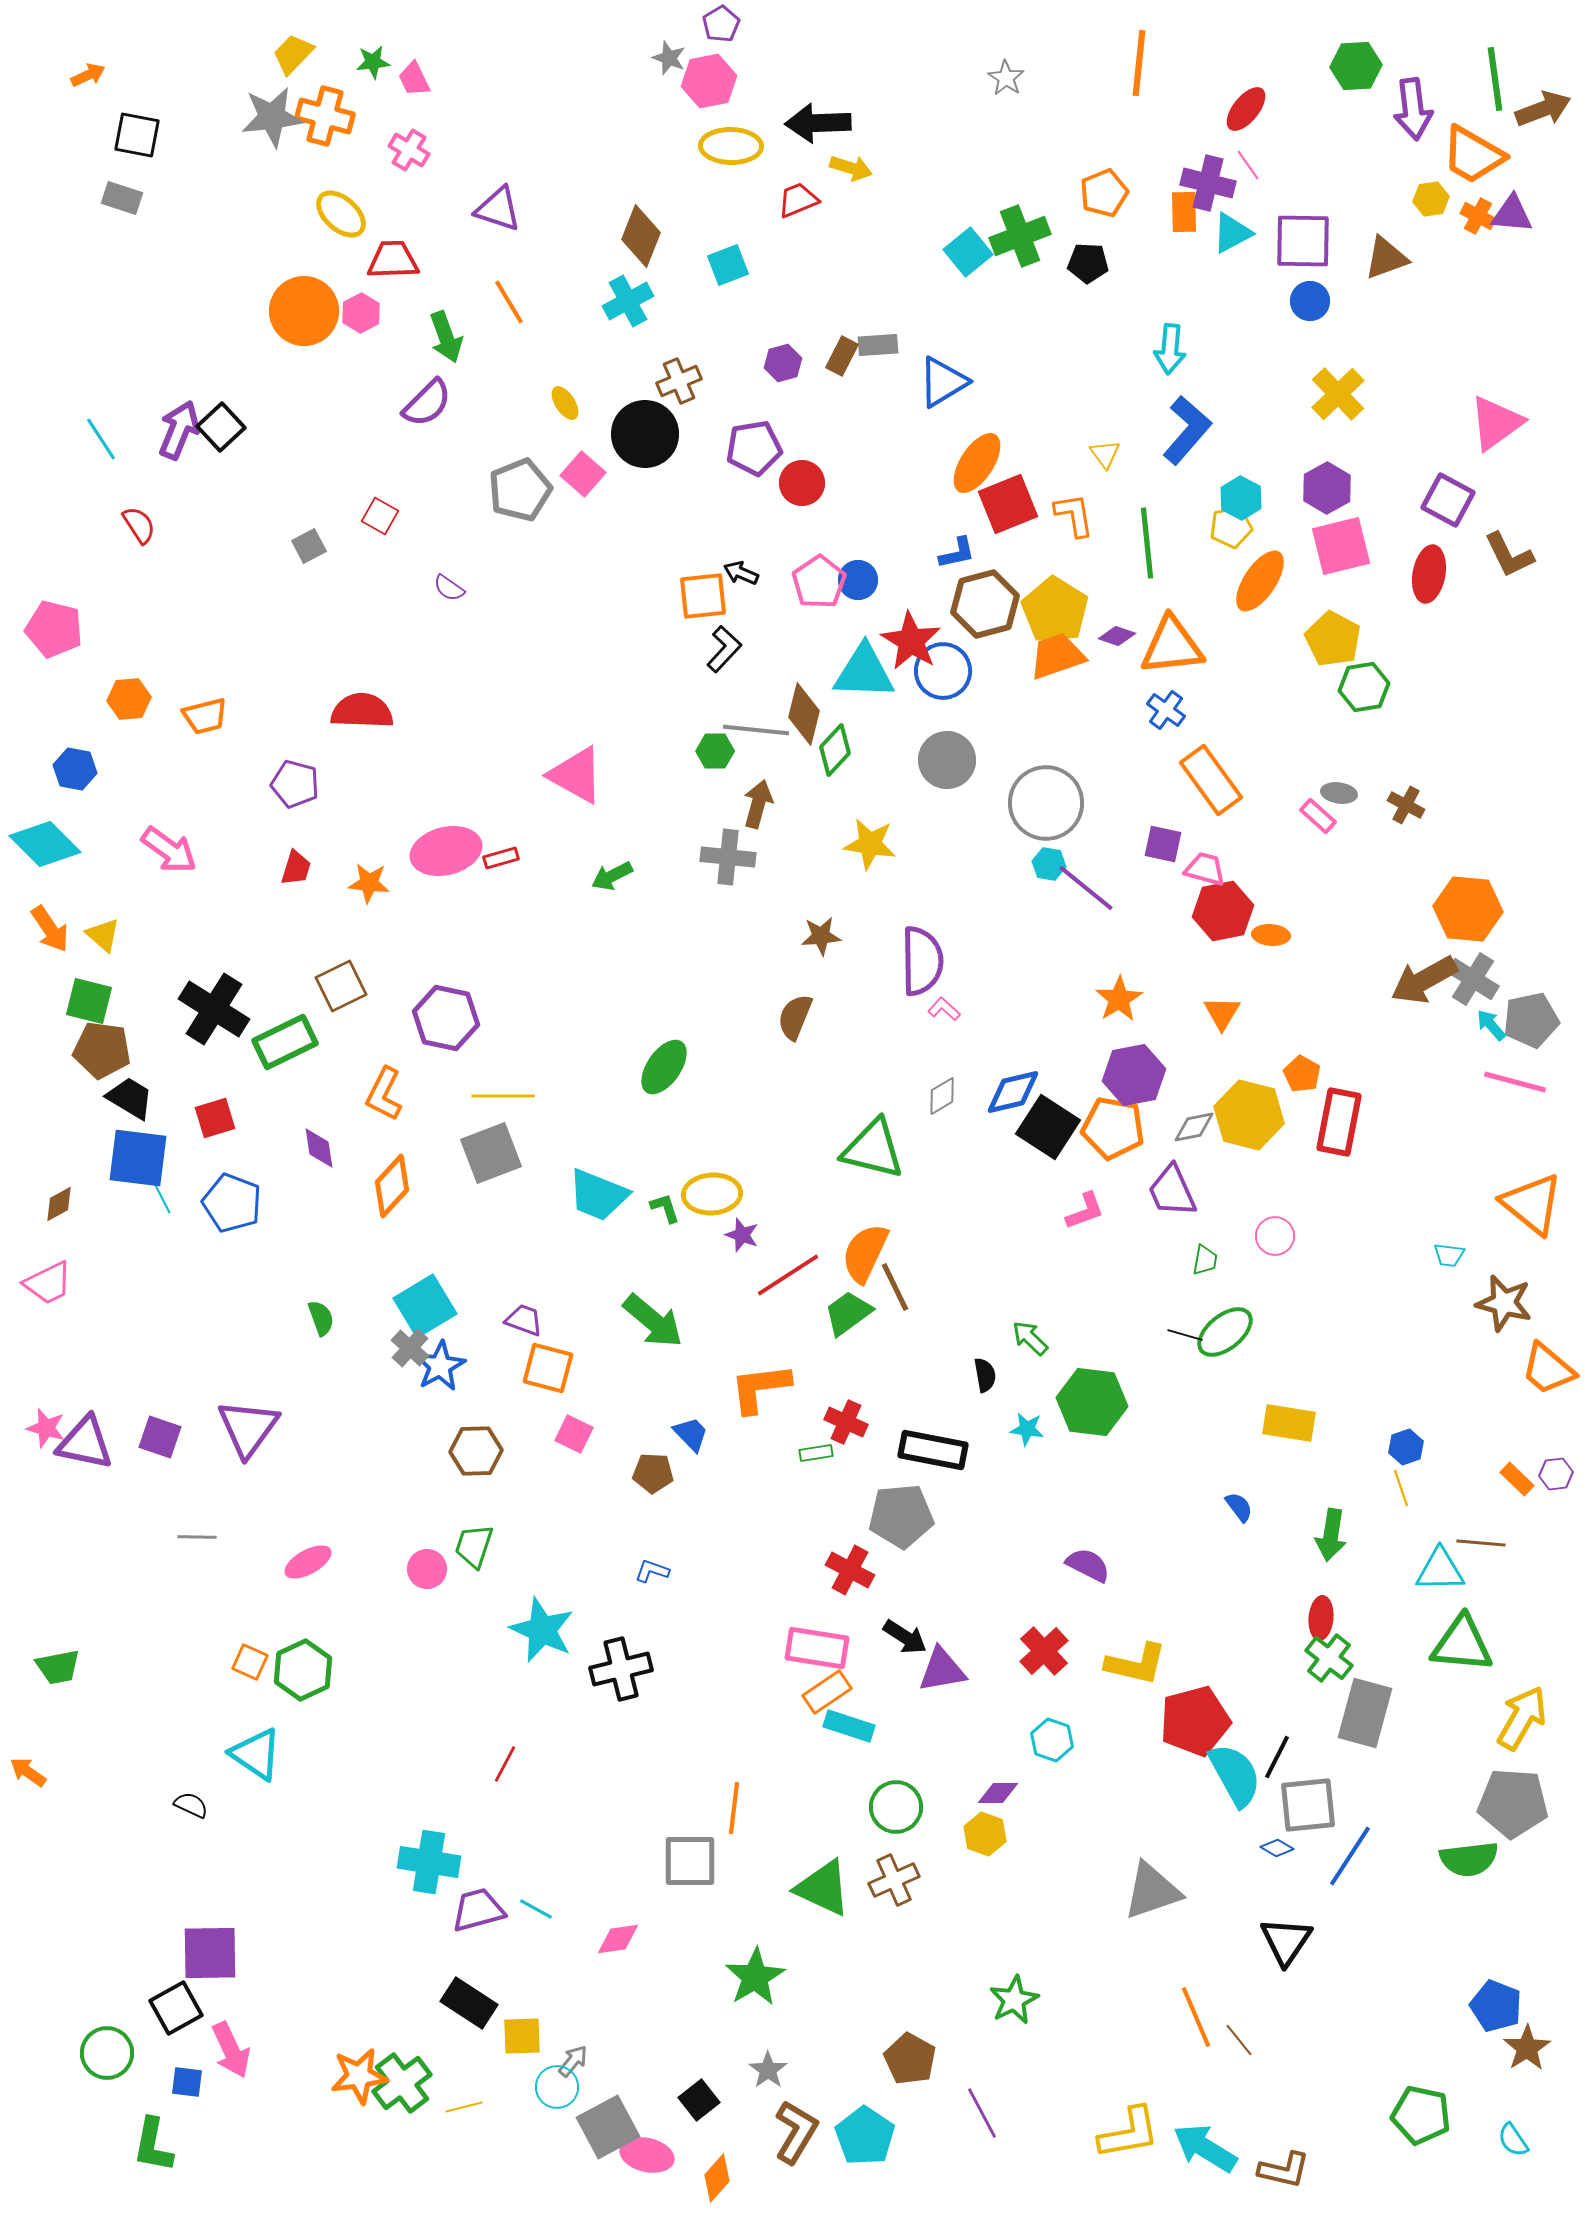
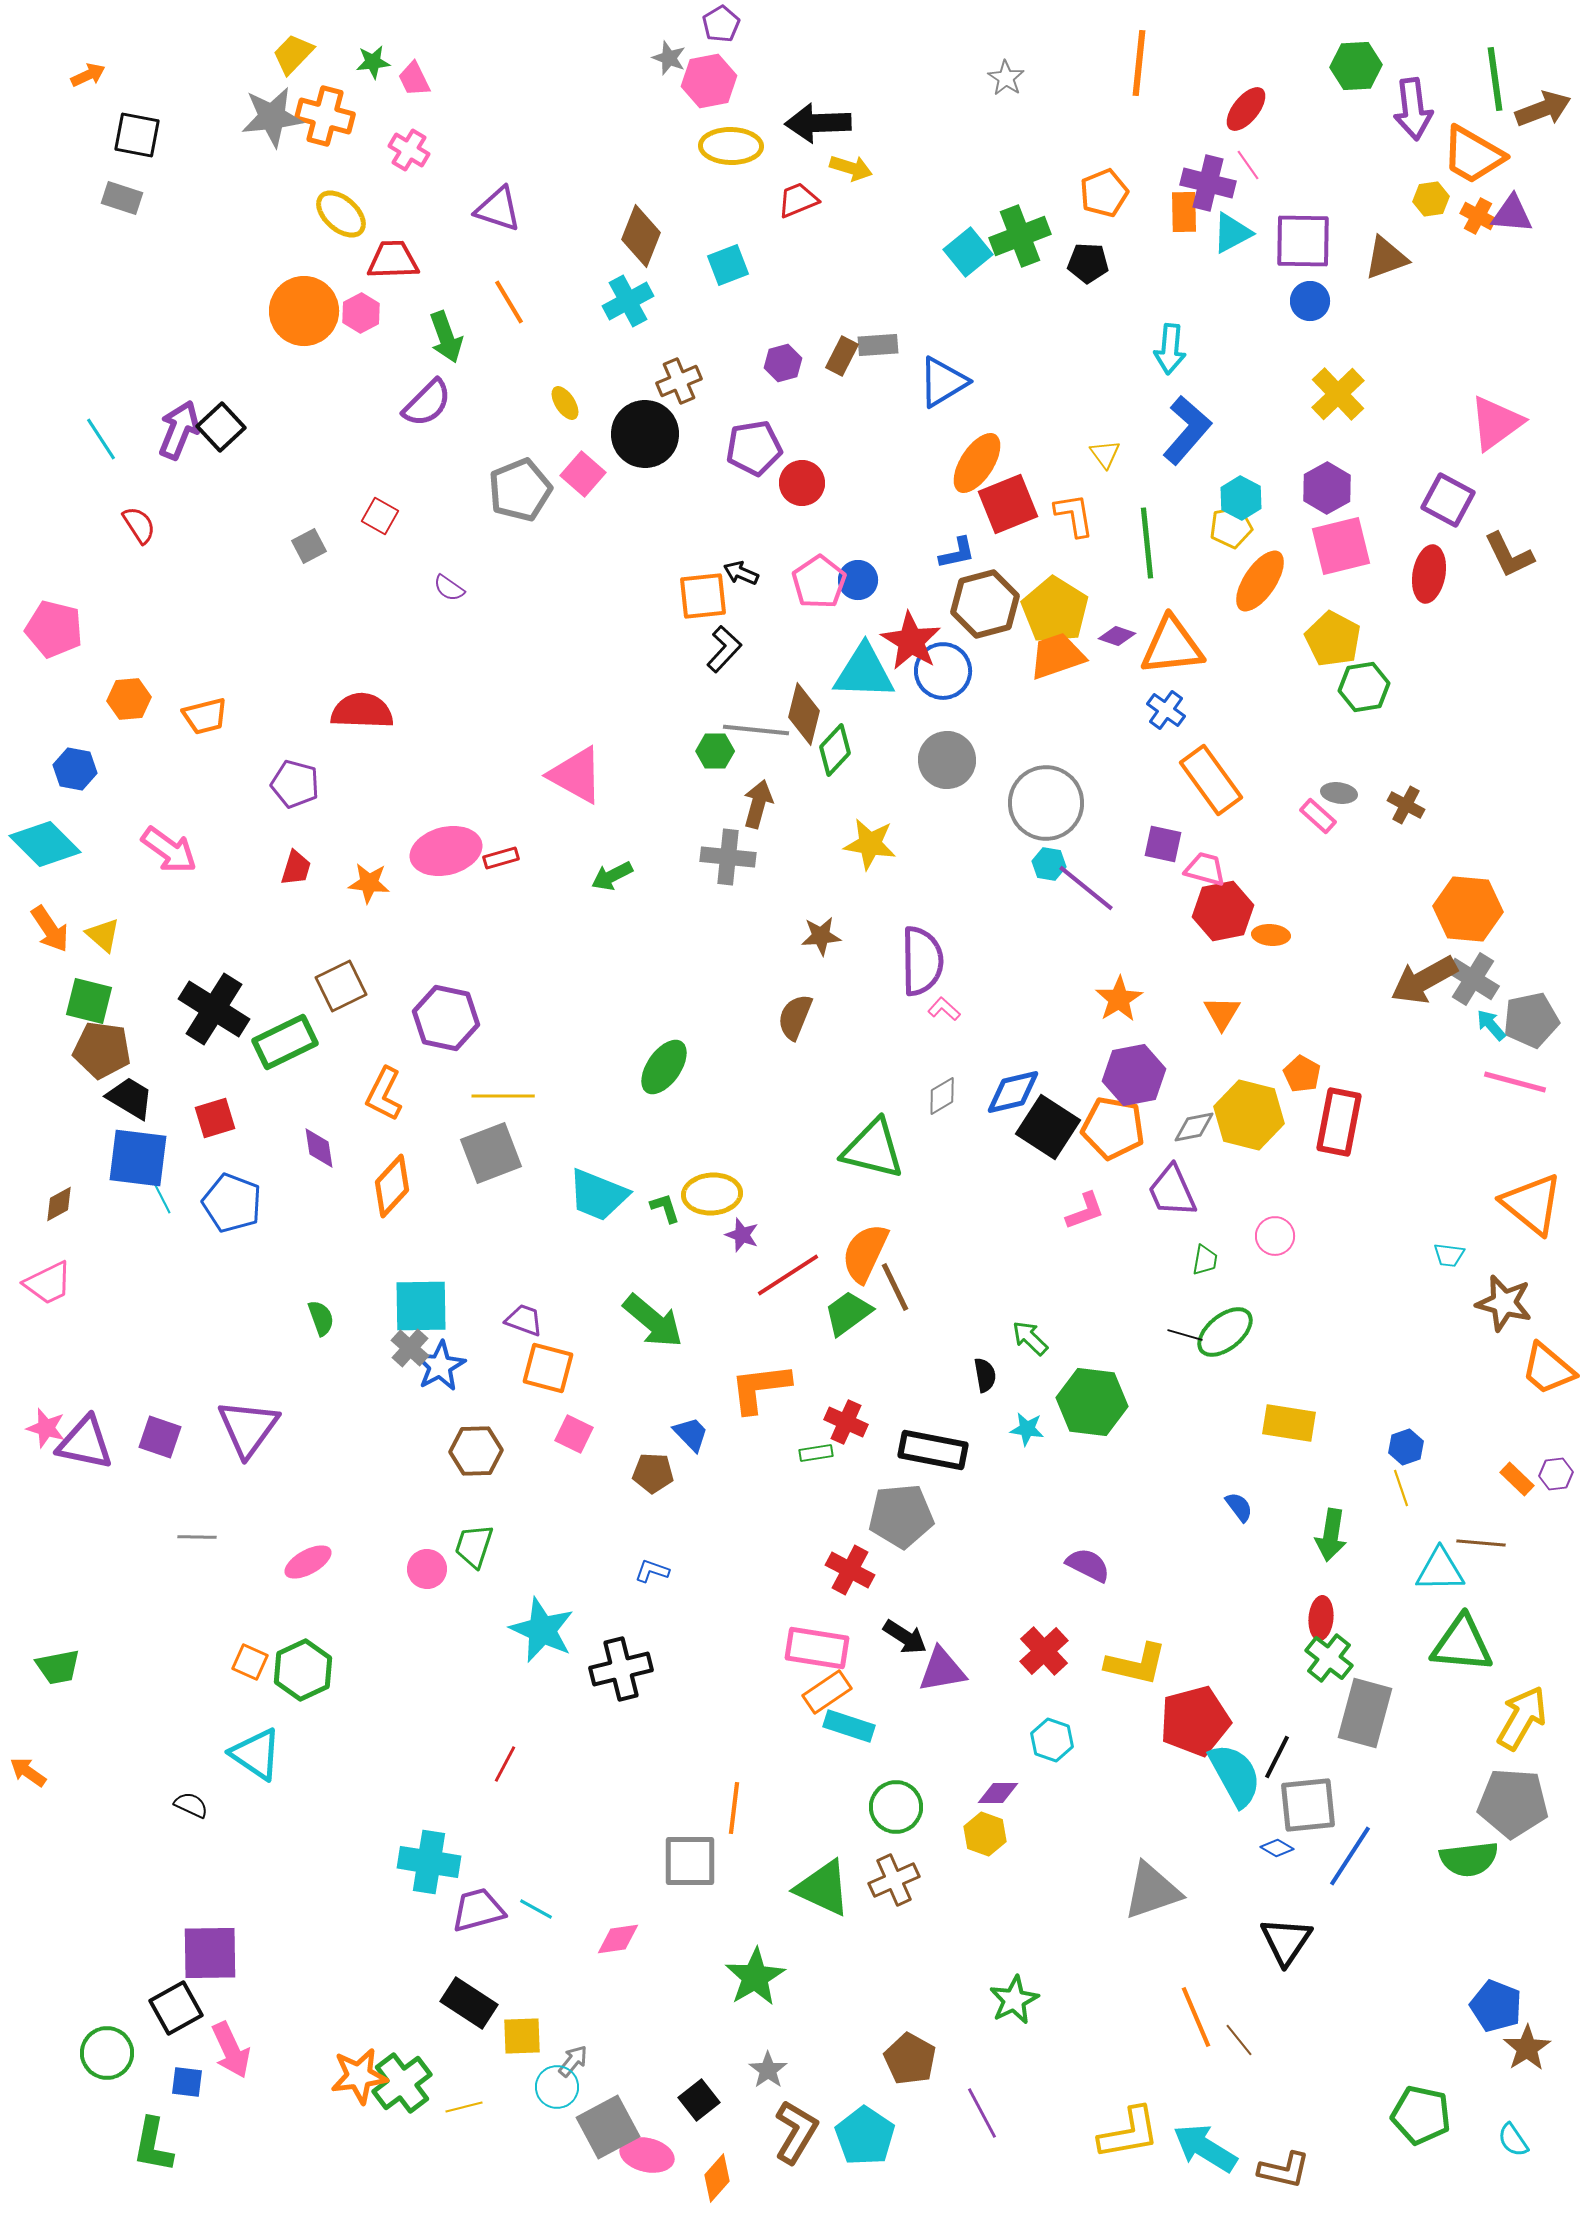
cyan square at (425, 1306): moved 4 px left; rotated 30 degrees clockwise
